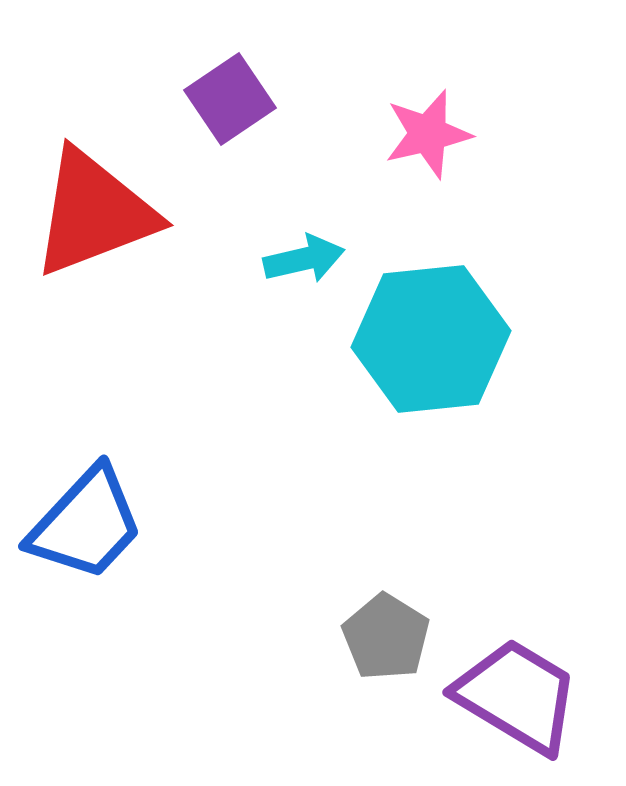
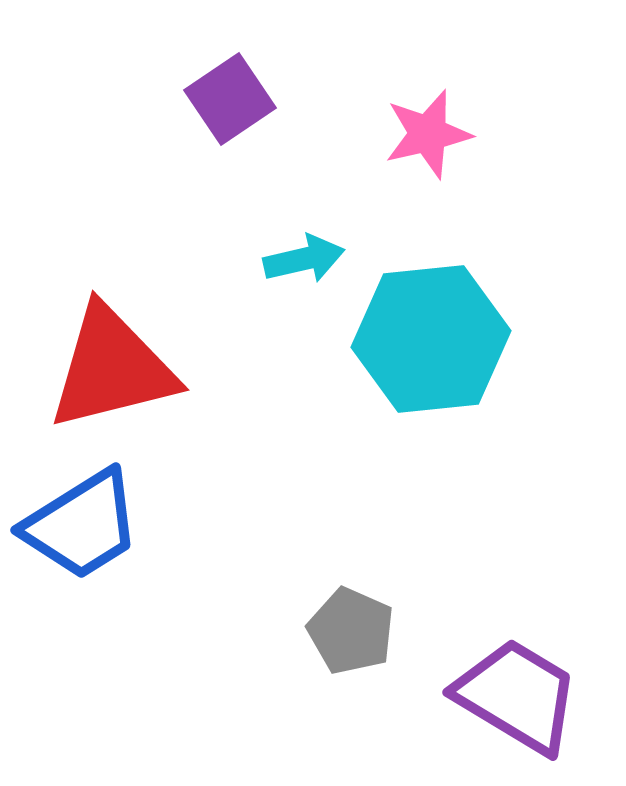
red triangle: moved 18 px right, 155 px down; rotated 7 degrees clockwise
blue trapezoid: moved 4 px left, 1 px down; rotated 15 degrees clockwise
gray pentagon: moved 35 px left, 6 px up; rotated 8 degrees counterclockwise
